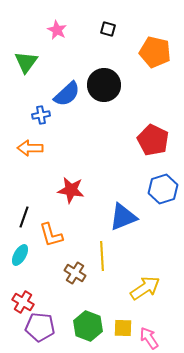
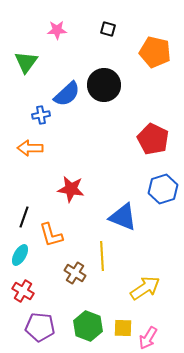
pink star: rotated 30 degrees counterclockwise
red pentagon: moved 1 px up
red star: moved 1 px up
blue triangle: rotated 44 degrees clockwise
red cross: moved 11 px up
pink arrow: moved 1 px left; rotated 115 degrees counterclockwise
